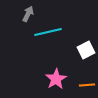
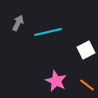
gray arrow: moved 10 px left, 9 px down
pink star: moved 2 px down; rotated 15 degrees counterclockwise
orange line: rotated 42 degrees clockwise
